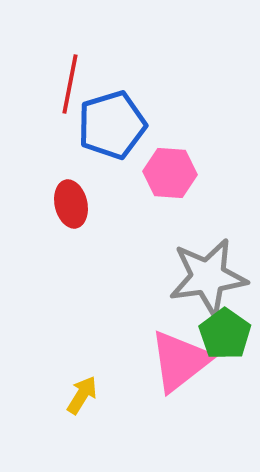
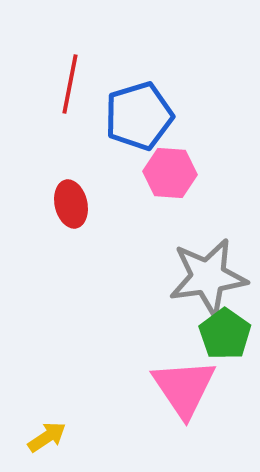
blue pentagon: moved 27 px right, 9 px up
pink triangle: moved 4 px right, 27 px down; rotated 26 degrees counterclockwise
yellow arrow: moved 35 px left, 42 px down; rotated 24 degrees clockwise
